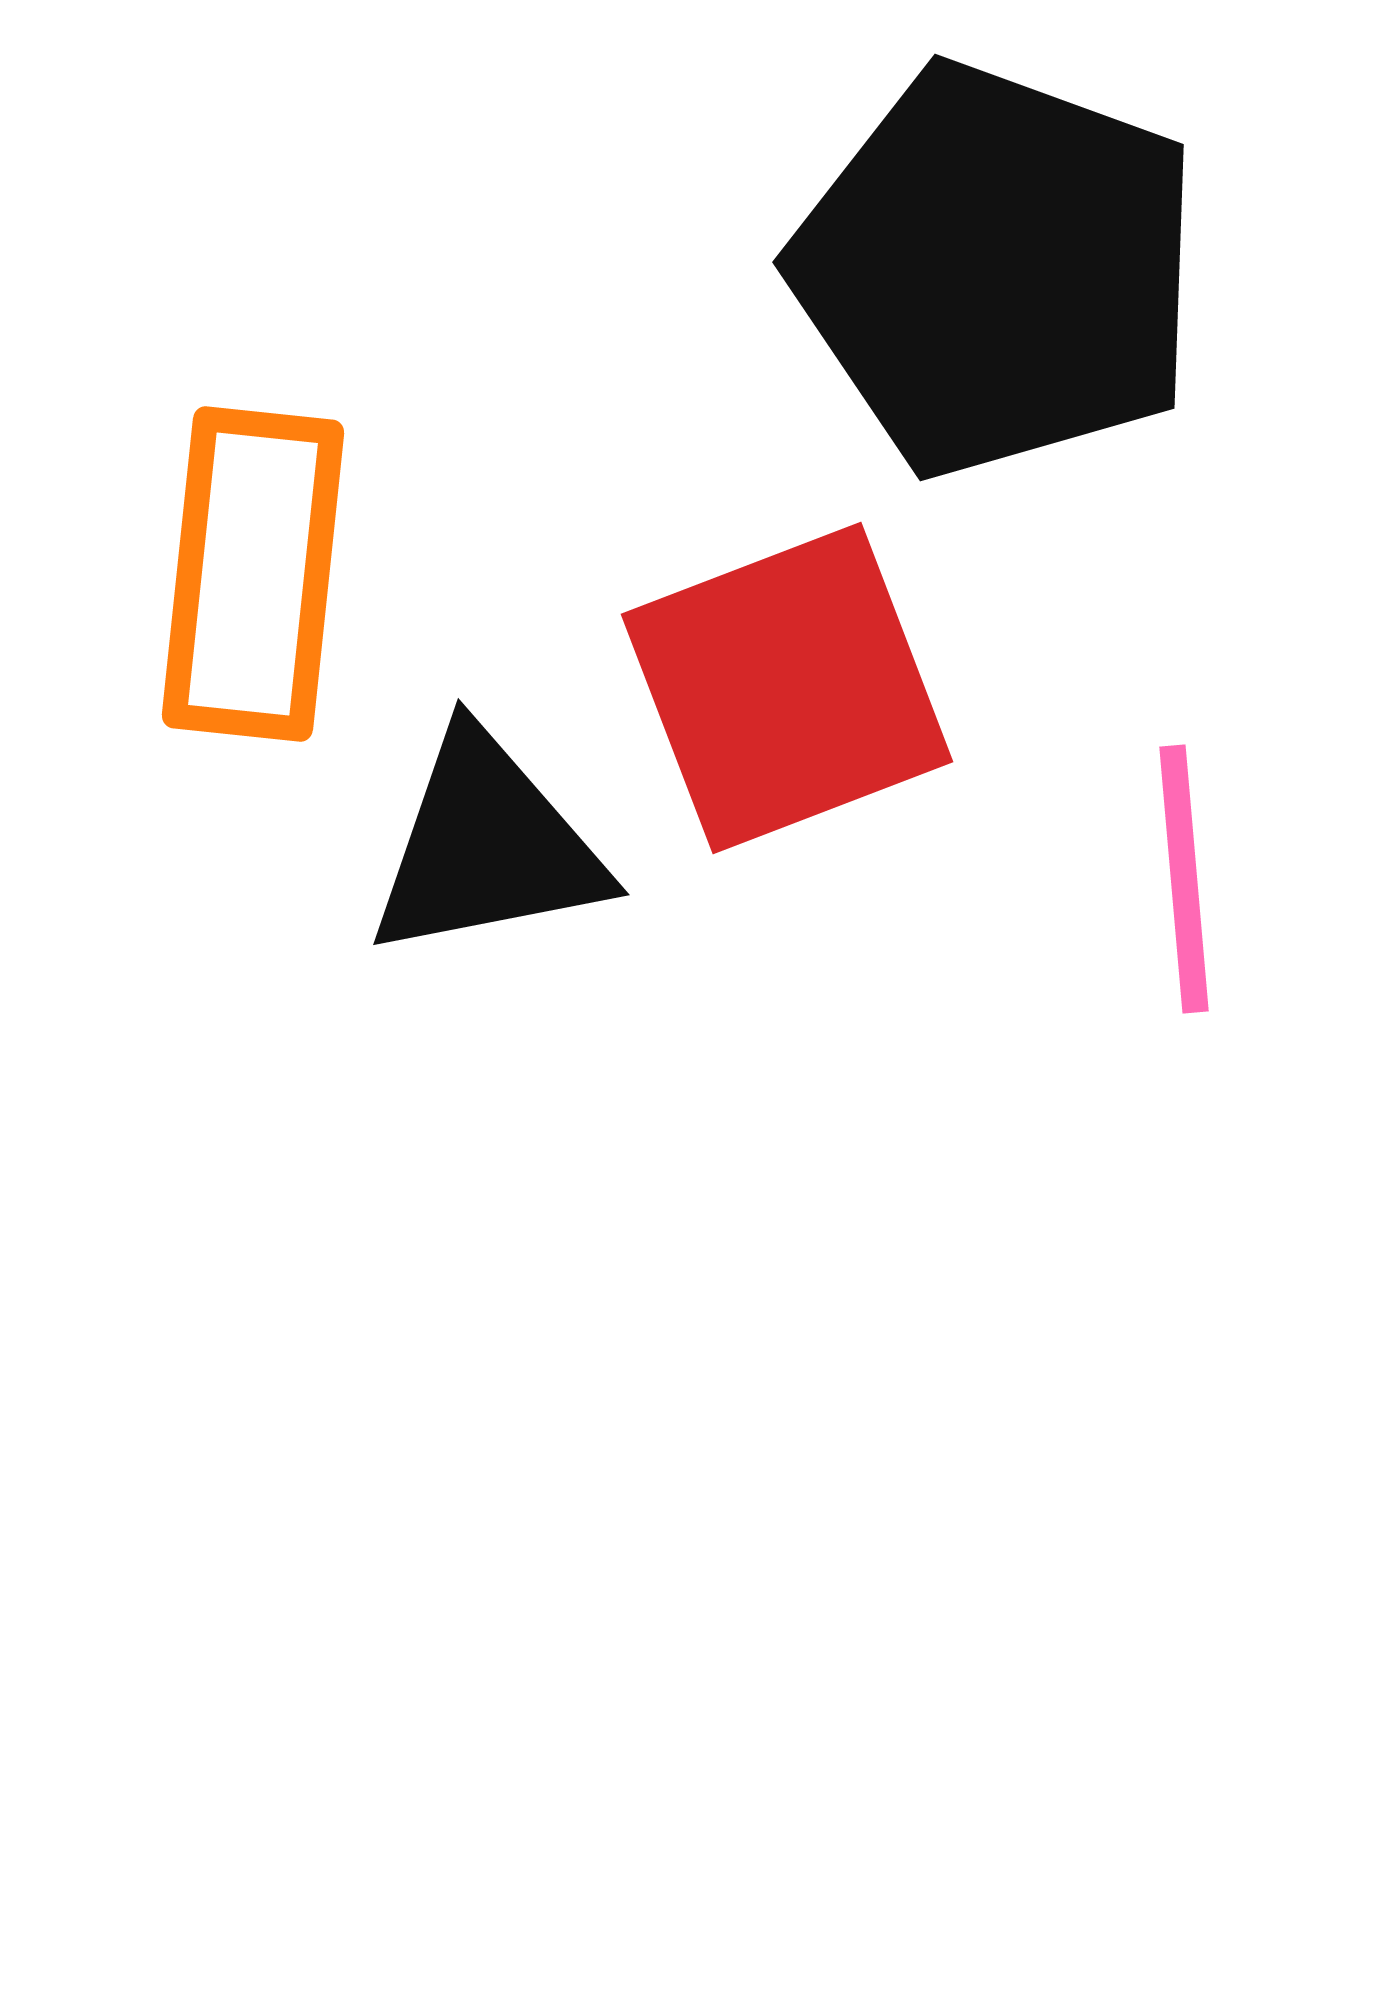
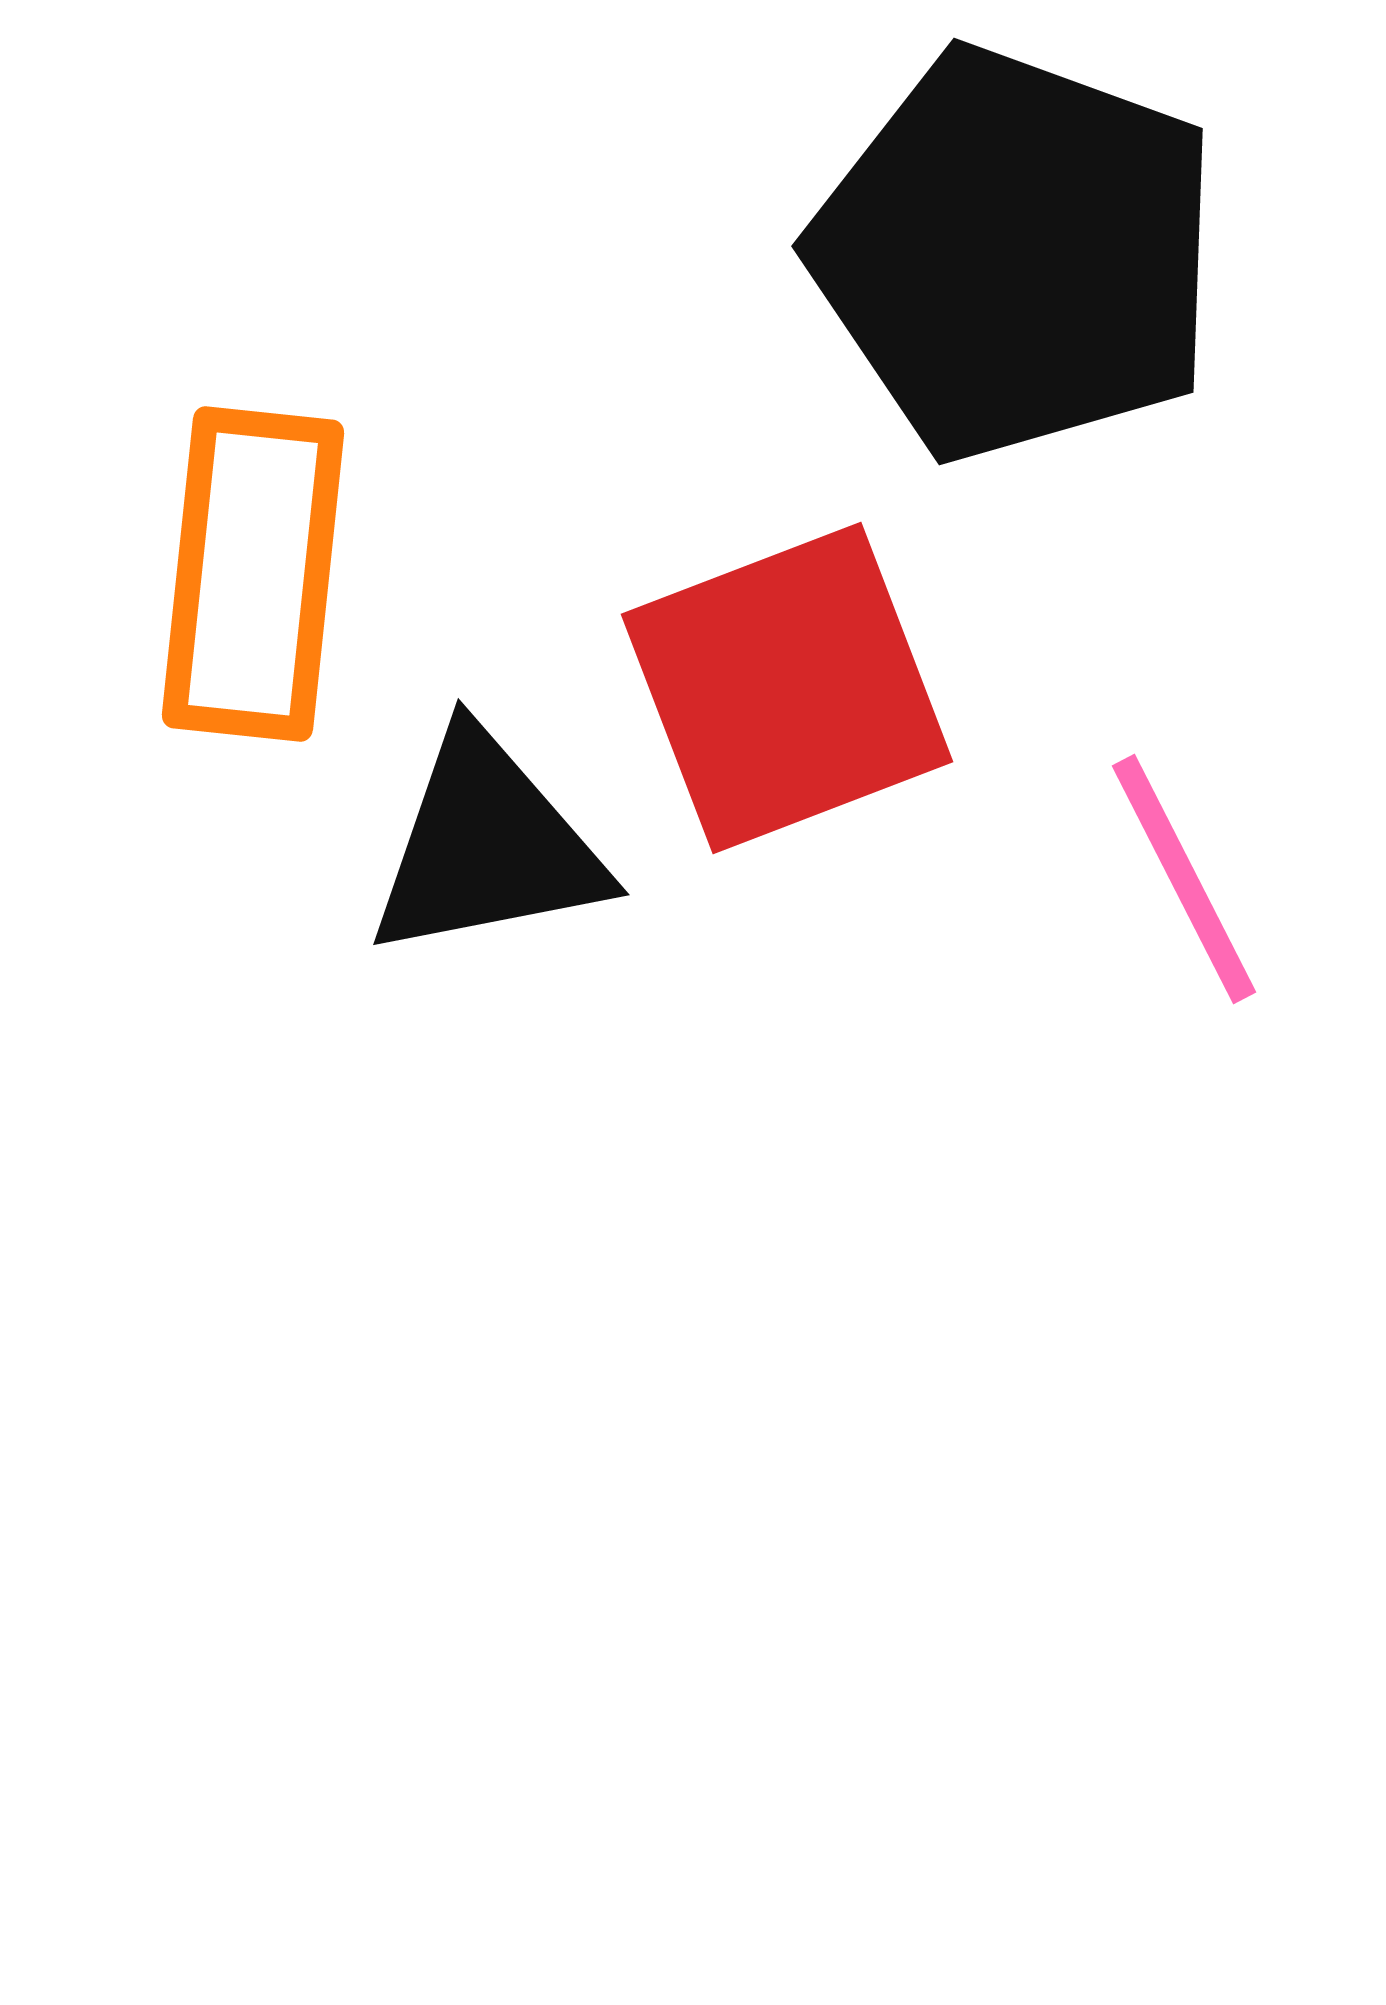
black pentagon: moved 19 px right, 16 px up
pink line: rotated 22 degrees counterclockwise
